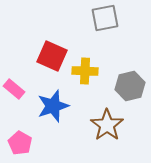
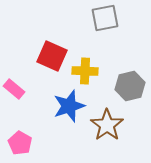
blue star: moved 16 px right
